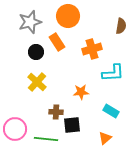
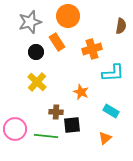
orange star: rotated 28 degrees clockwise
green line: moved 3 px up
